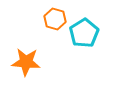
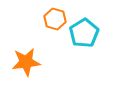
orange star: rotated 12 degrees counterclockwise
